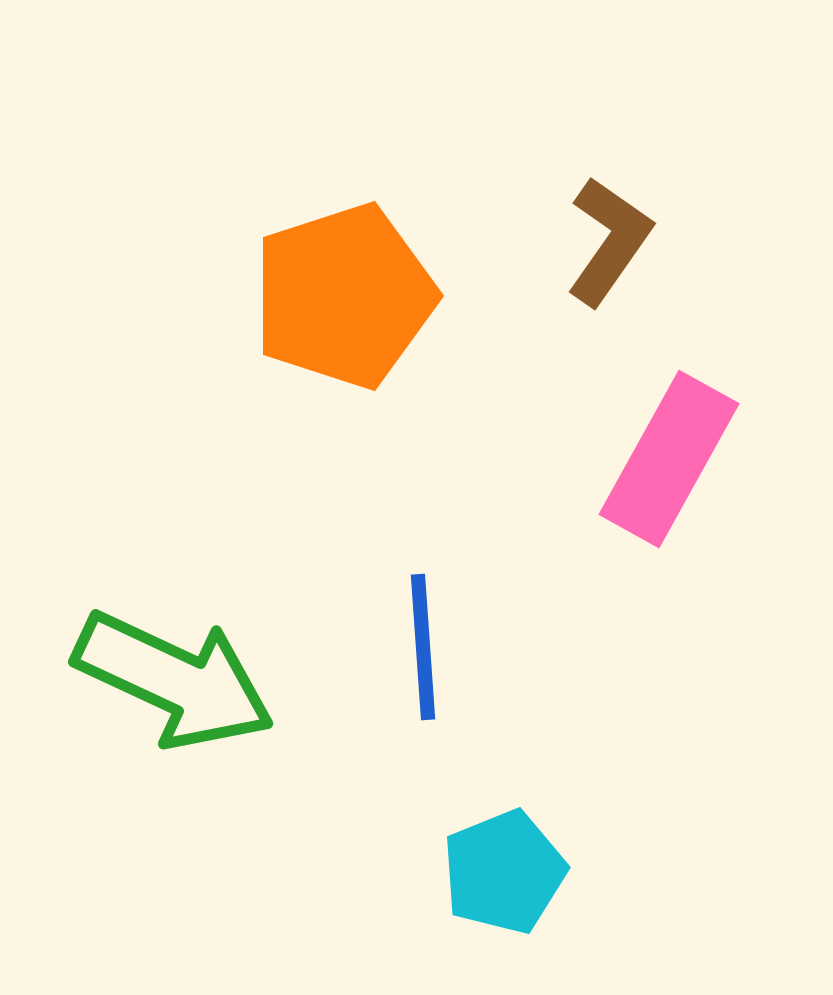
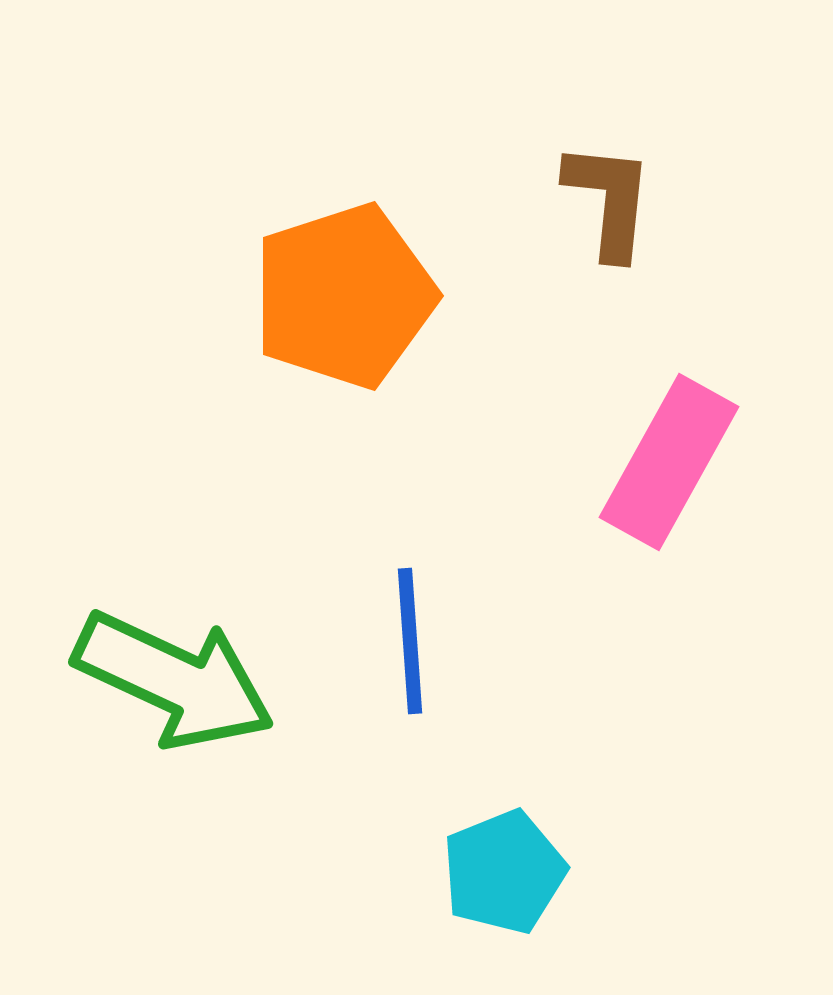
brown L-shape: moved 41 px up; rotated 29 degrees counterclockwise
pink rectangle: moved 3 px down
blue line: moved 13 px left, 6 px up
